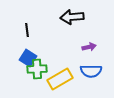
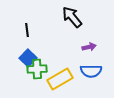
black arrow: rotated 55 degrees clockwise
blue square: rotated 12 degrees clockwise
